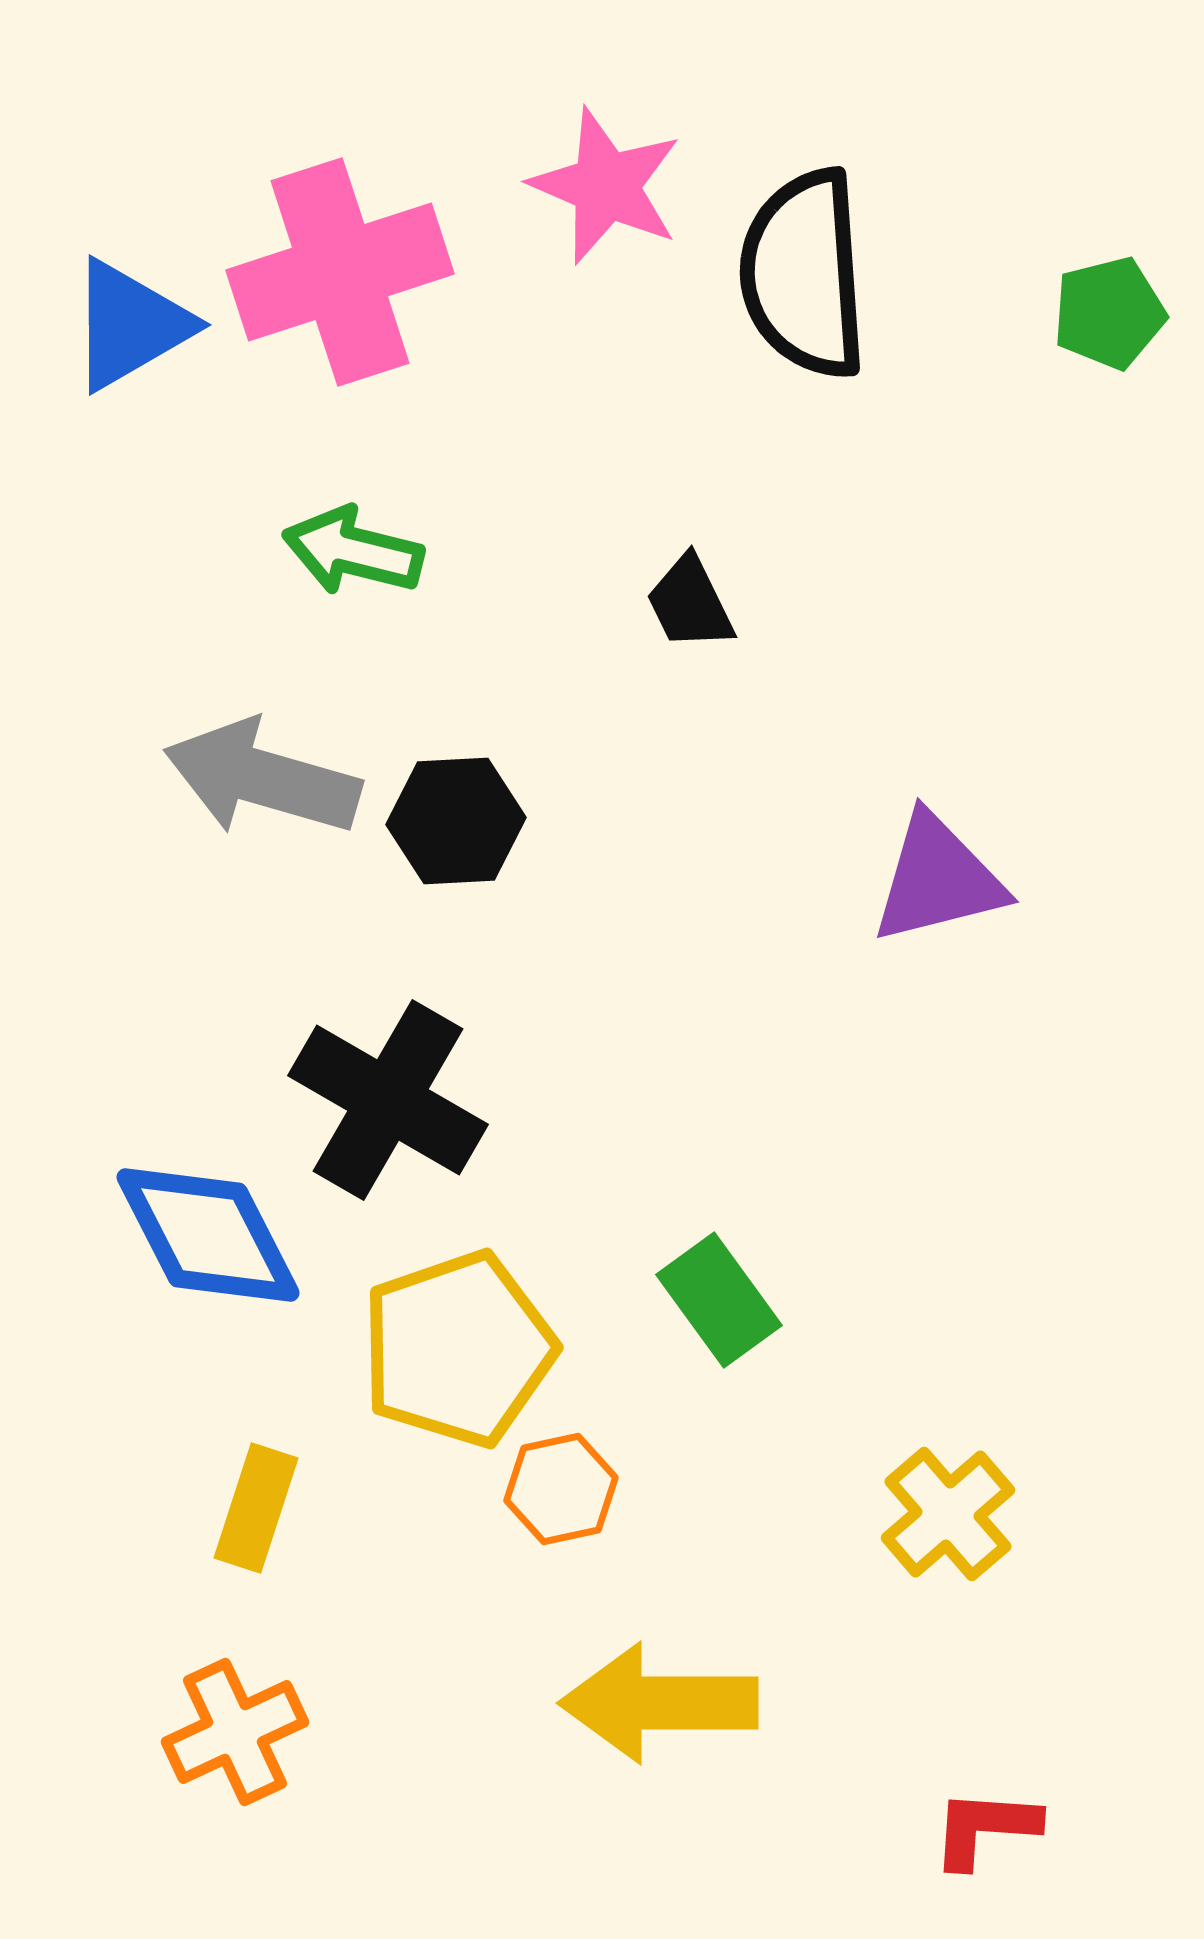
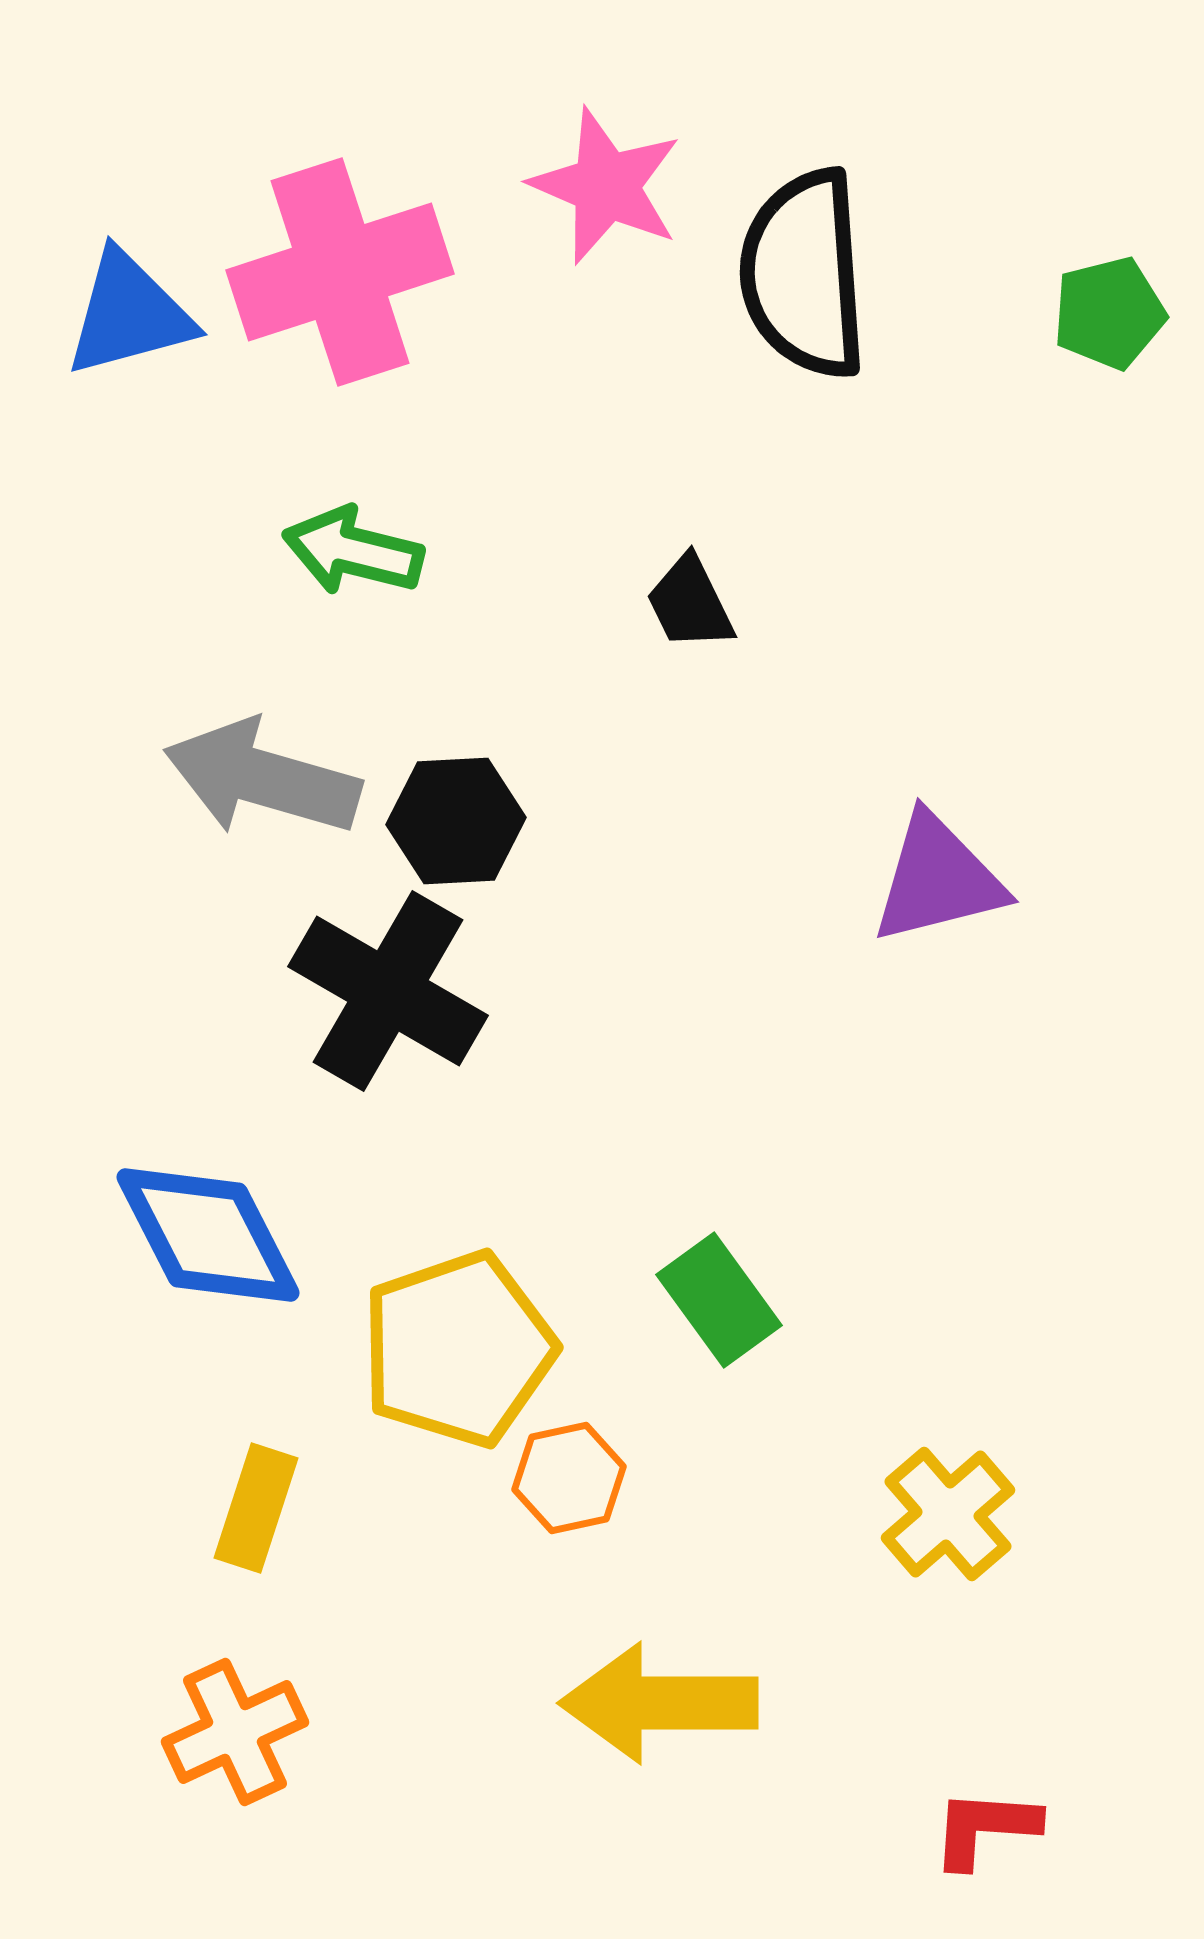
blue triangle: moved 1 px left, 11 px up; rotated 15 degrees clockwise
black cross: moved 109 px up
orange hexagon: moved 8 px right, 11 px up
